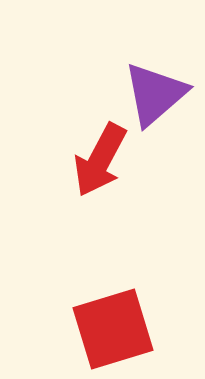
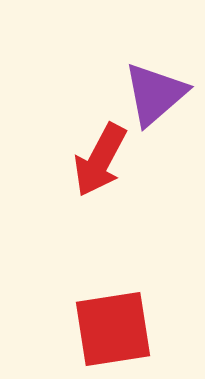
red square: rotated 8 degrees clockwise
